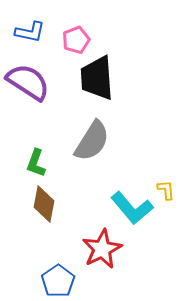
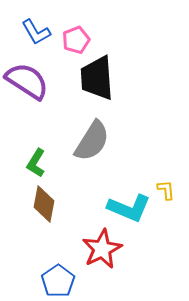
blue L-shape: moved 6 px right; rotated 48 degrees clockwise
purple semicircle: moved 1 px left, 1 px up
green L-shape: rotated 12 degrees clockwise
cyan L-shape: moved 3 px left; rotated 27 degrees counterclockwise
